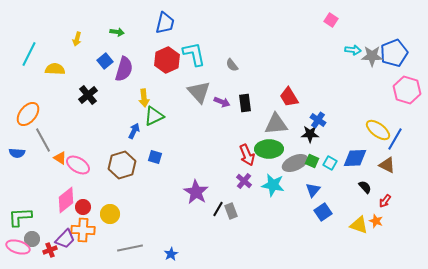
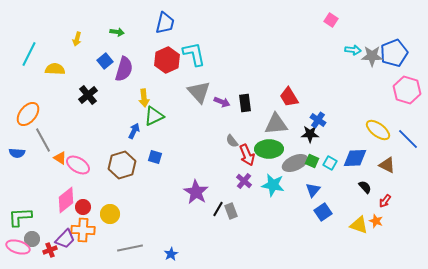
gray semicircle at (232, 65): moved 76 px down
blue line at (395, 139): moved 13 px right; rotated 75 degrees counterclockwise
